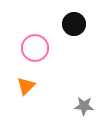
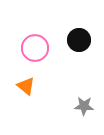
black circle: moved 5 px right, 16 px down
orange triangle: rotated 36 degrees counterclockwise
